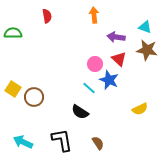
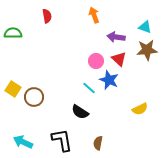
orange arrow: rotated 14 degrees counterclockwise
brown star: rotated 15 degrees counterclockwise
pink circle: moved 1 px right, 3 px up
brown semicircle: rotated 136 degrees counterclockwise
